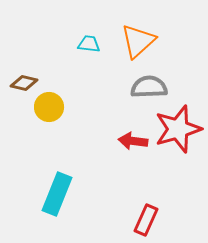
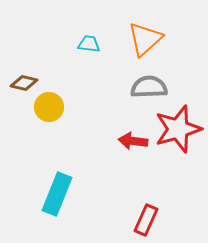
orange triangle: moved 7 px right, 2 px up
